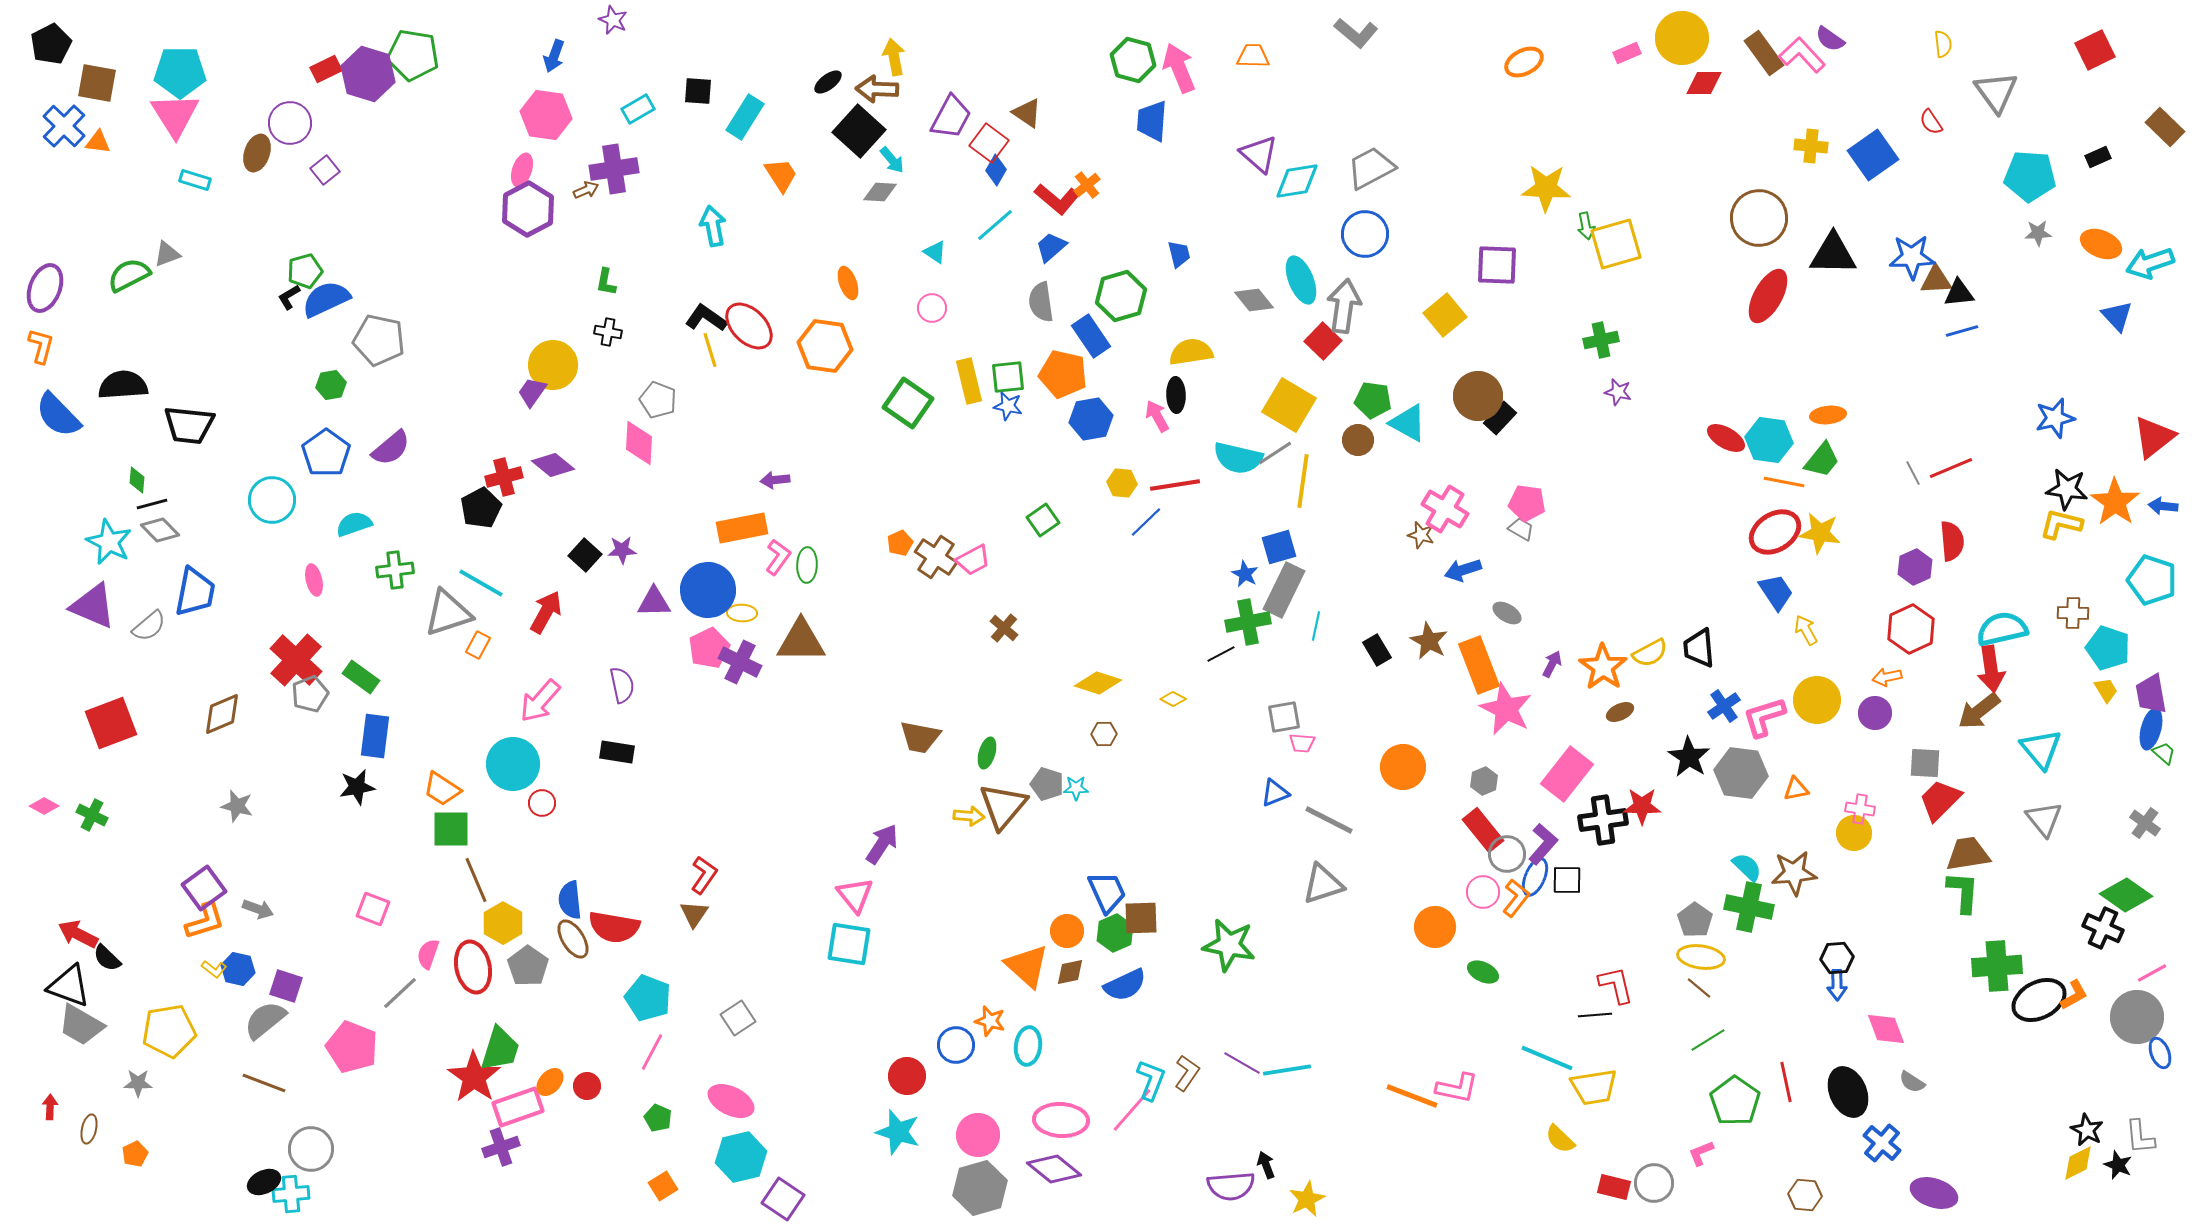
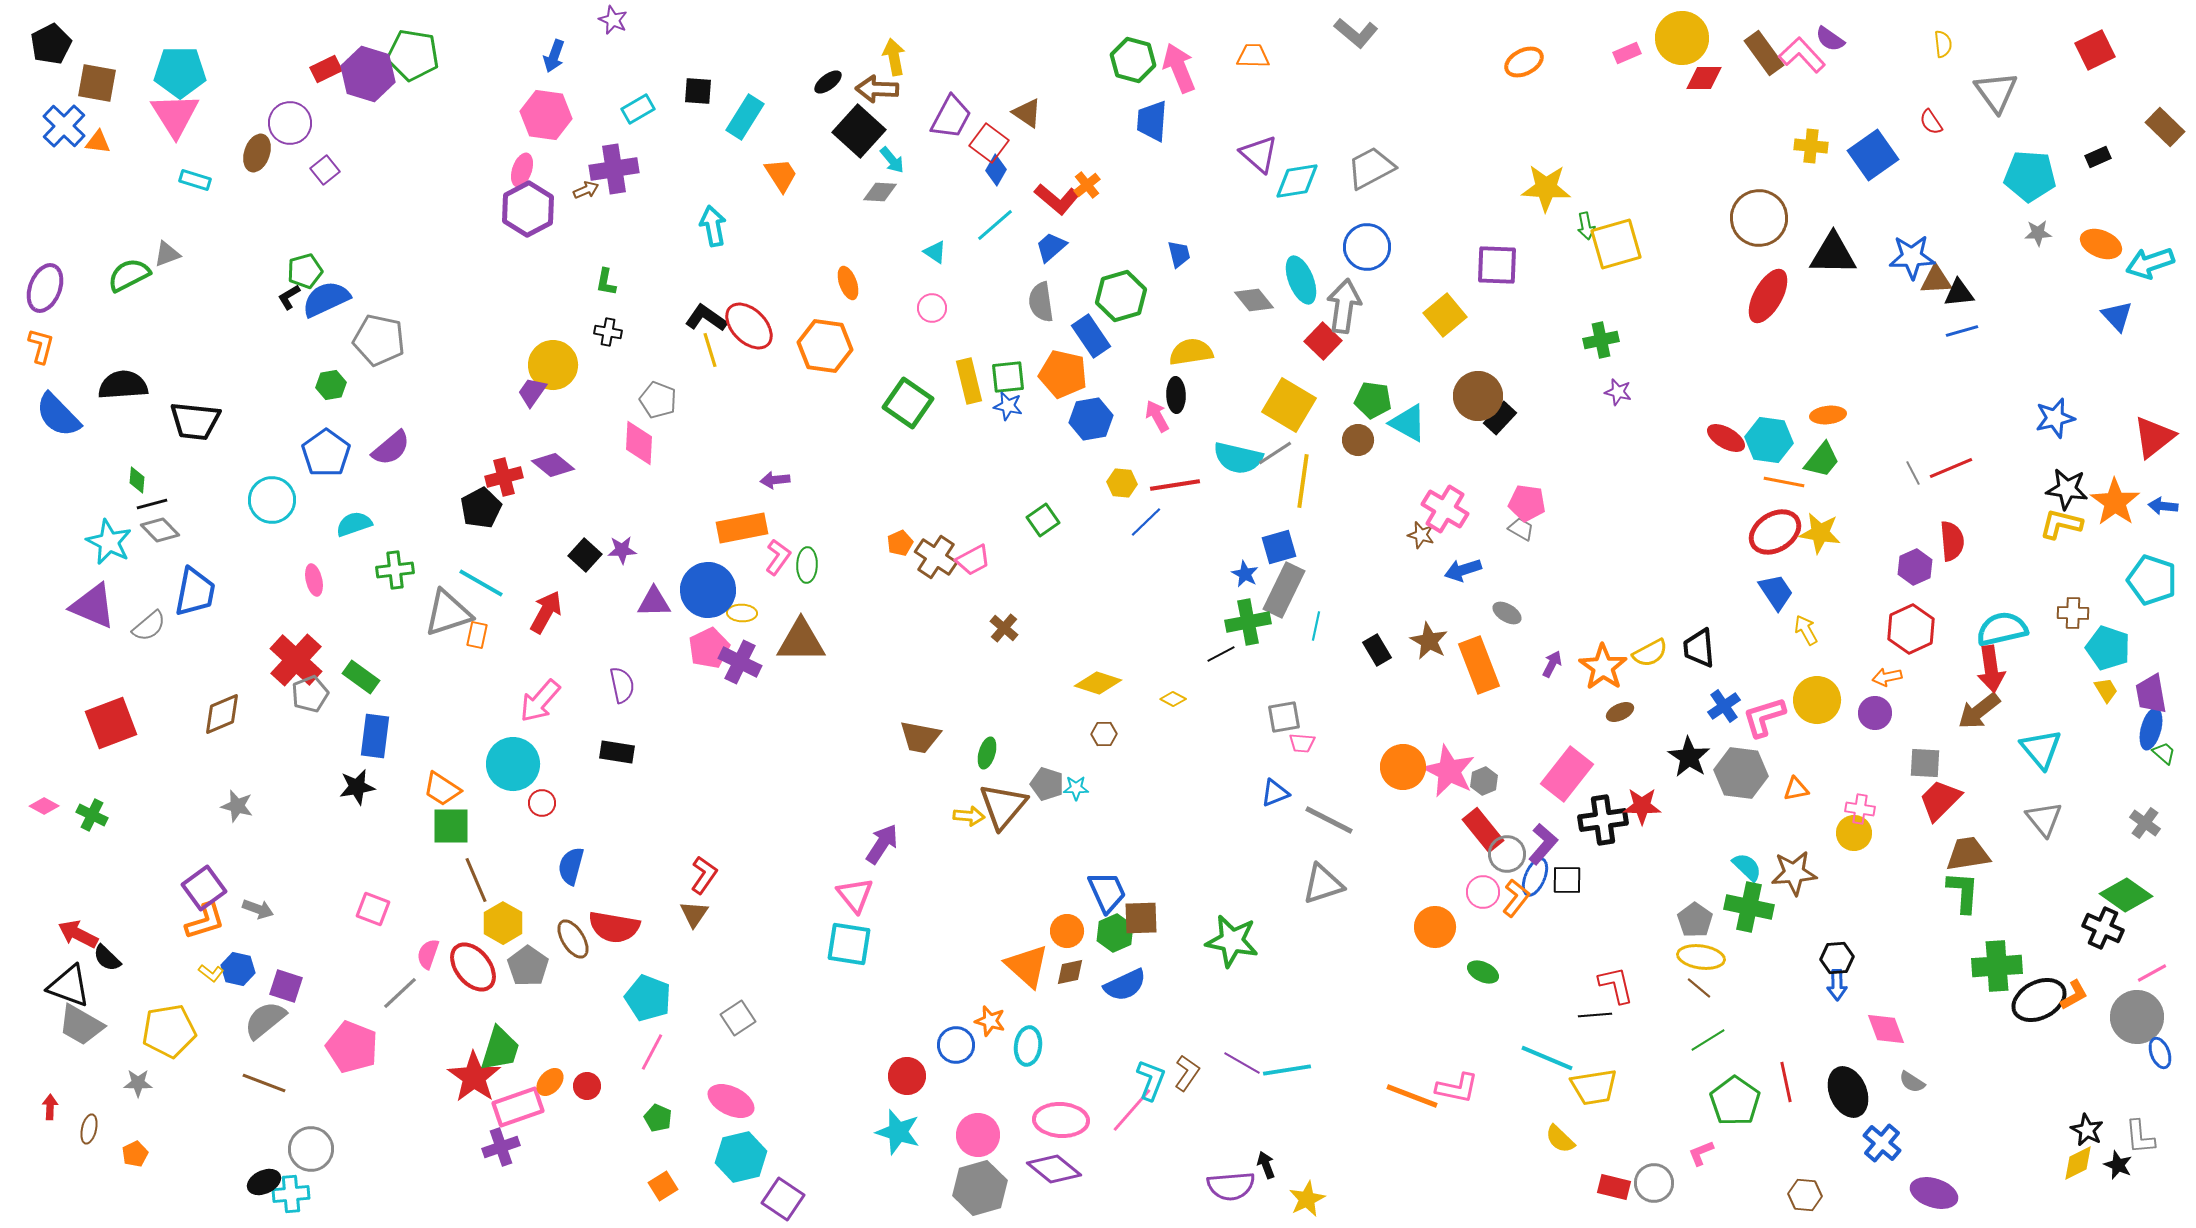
red diamond at (1704, 83): moved 5 px up
blue circle at (1365, 234): moved 2 px right, 13 px down
black trapezoid at (189, 425): moved 6 px right, 4 px up
orange rectangle at (478, 645): moved 1 px left, 10 px up; rotated 16 degrees counterclockwise
pink star at (1506, 709): moved 57 px left, 62 px down
green square at (451, 829): moved 3 px up
blue semicircle at (570, 900): moved 1 px right, 34 px up; rotated 21 degrees clockwise
green star at (1229, 945): moved 3 px right, 4 px up
red ellipse at (473, 967): rotated 27 degrees counterclockwise
yellow L-shape at (214, 969): moved 3 px left, 4 px down
